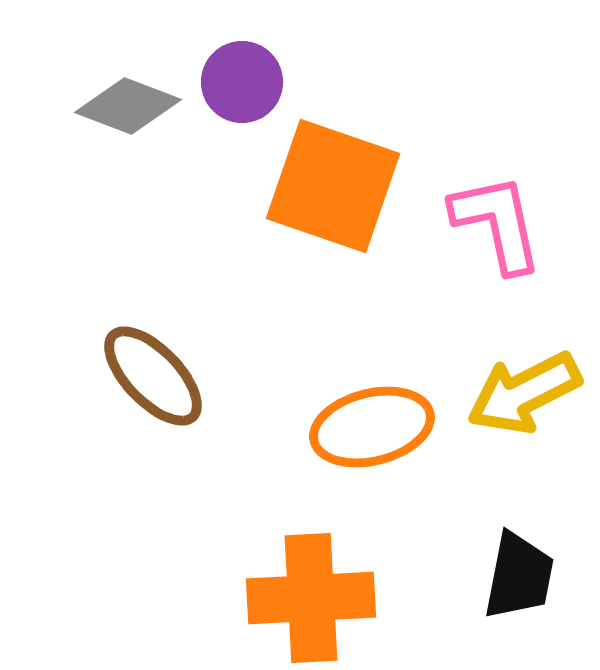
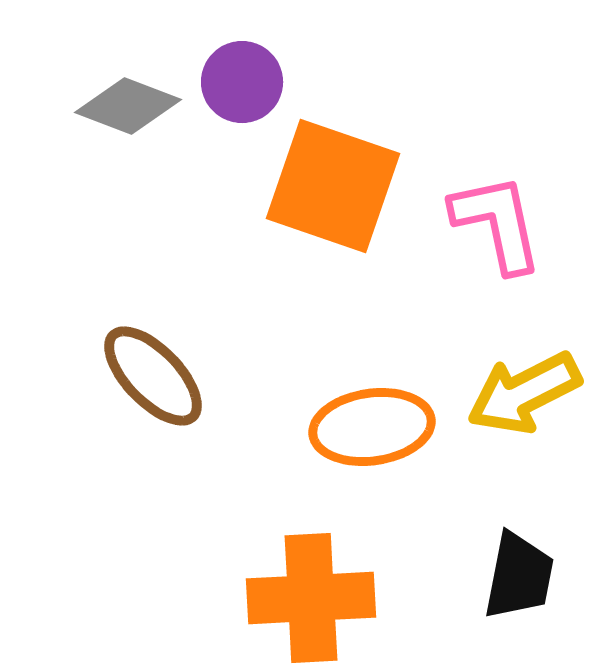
orange ellipse: rotated 6 degrees clockwise
